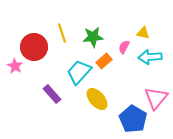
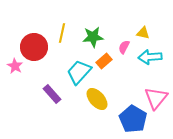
yellow line: rotated 30 degrees clockwise
